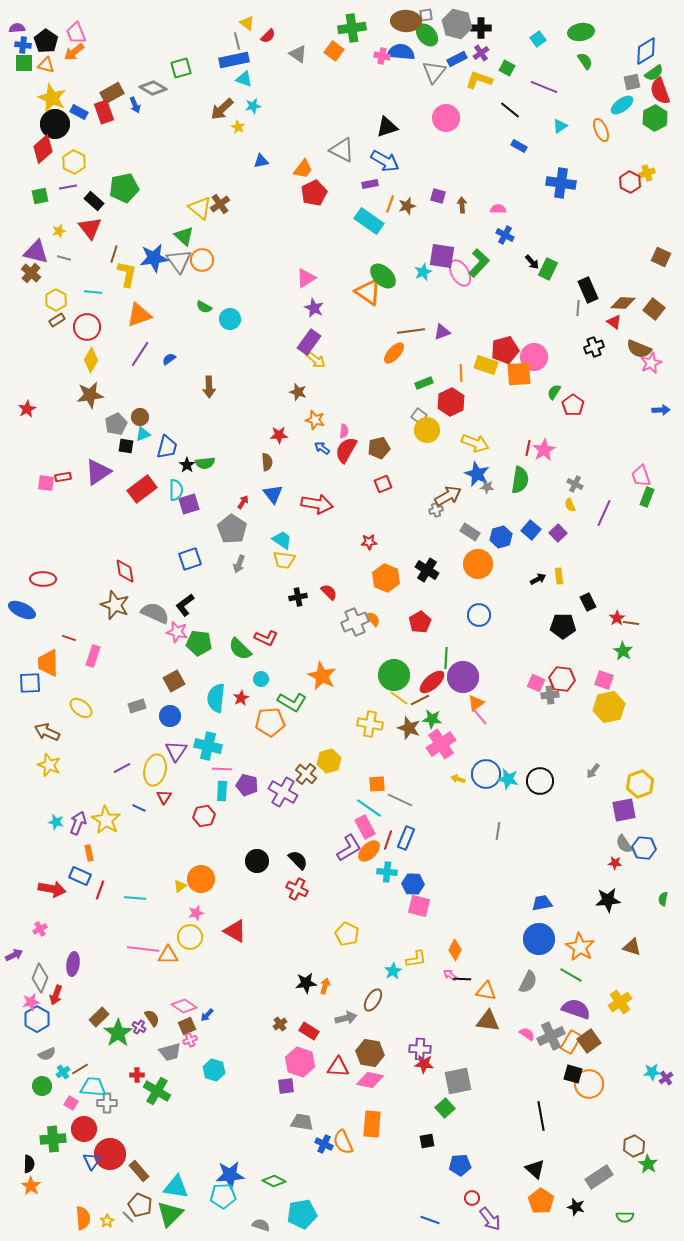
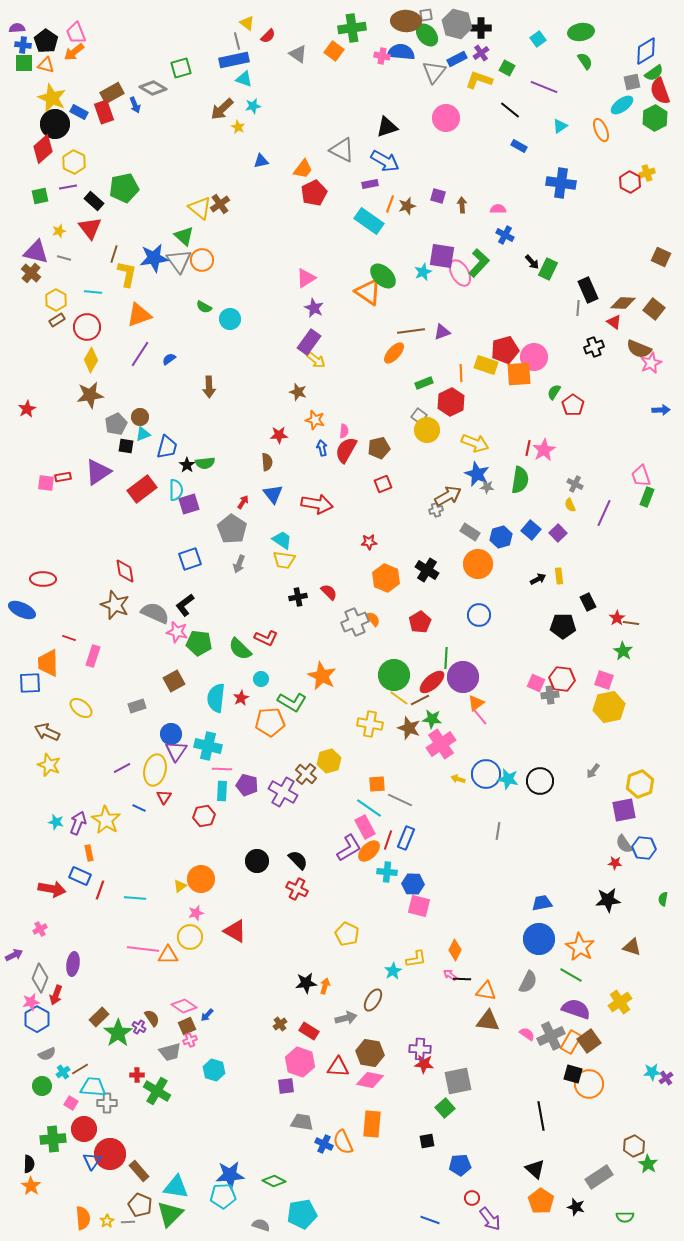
blue arrow at (322, 448): rotated 42 degrees clockwise
blue circle at (170, 716): moved 1 px right, 18 px down
gray line at (128, 1217): moved 5 px down; rotated 48 degrees counterclockwise
